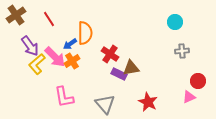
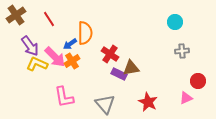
yellow L-shape: rotated 65 degrees clockwise
pink triangle: moved 3 px left, 1 px down
